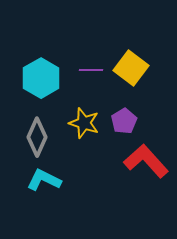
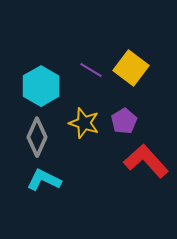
purple line: rotated 30 degrees clockwise
cyan hexagon: moved 8 px down
